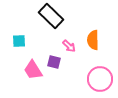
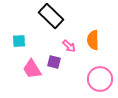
pink trapezoid: moved 1 px left, 1 px up
